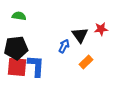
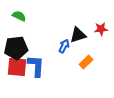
green semicircle: rotated 16 degrees clockwise
black triangle: moved 2 px left; rotated 48 degrees clockwise
